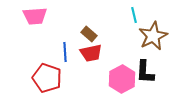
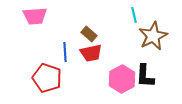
black L-shape: moved 4 px down
